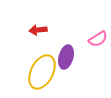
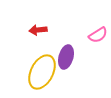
pink semicircle: moved 4 px up
